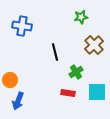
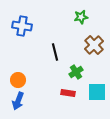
orange circle: moved 8 px right
